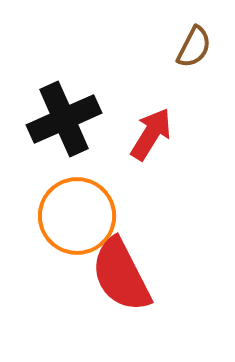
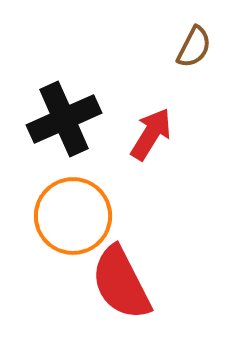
orange circle: moved 4 px left
red semicircle: moved 8 px down
